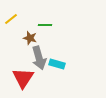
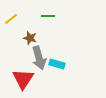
green line: moved 3 px right, 9 px up
red triangle: moved 1 px down
